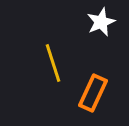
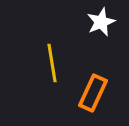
yellow line: moved 1 px left; rotated 9 degrees clockwise
